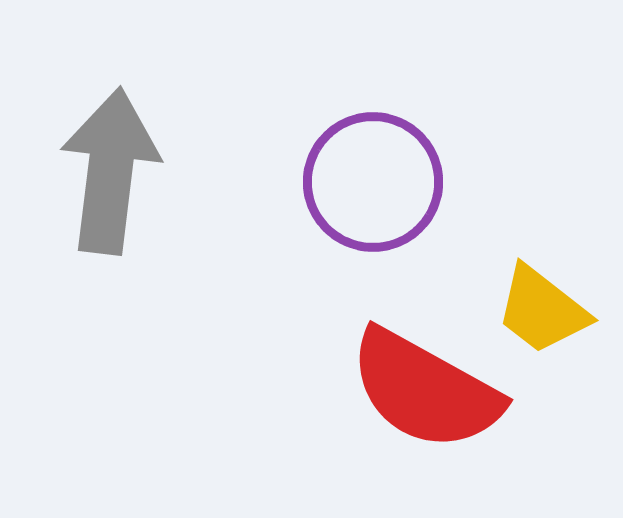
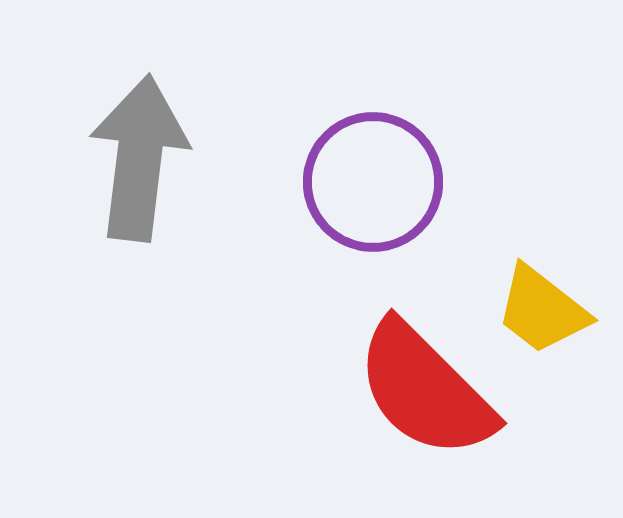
gray arrow: moved 29 px right, 13 px up
red semicircle: rotated 16 degrees clockwise
